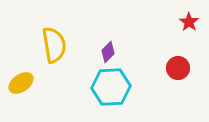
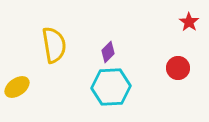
yellow ellipse: moved 4 px left, 4 px down
